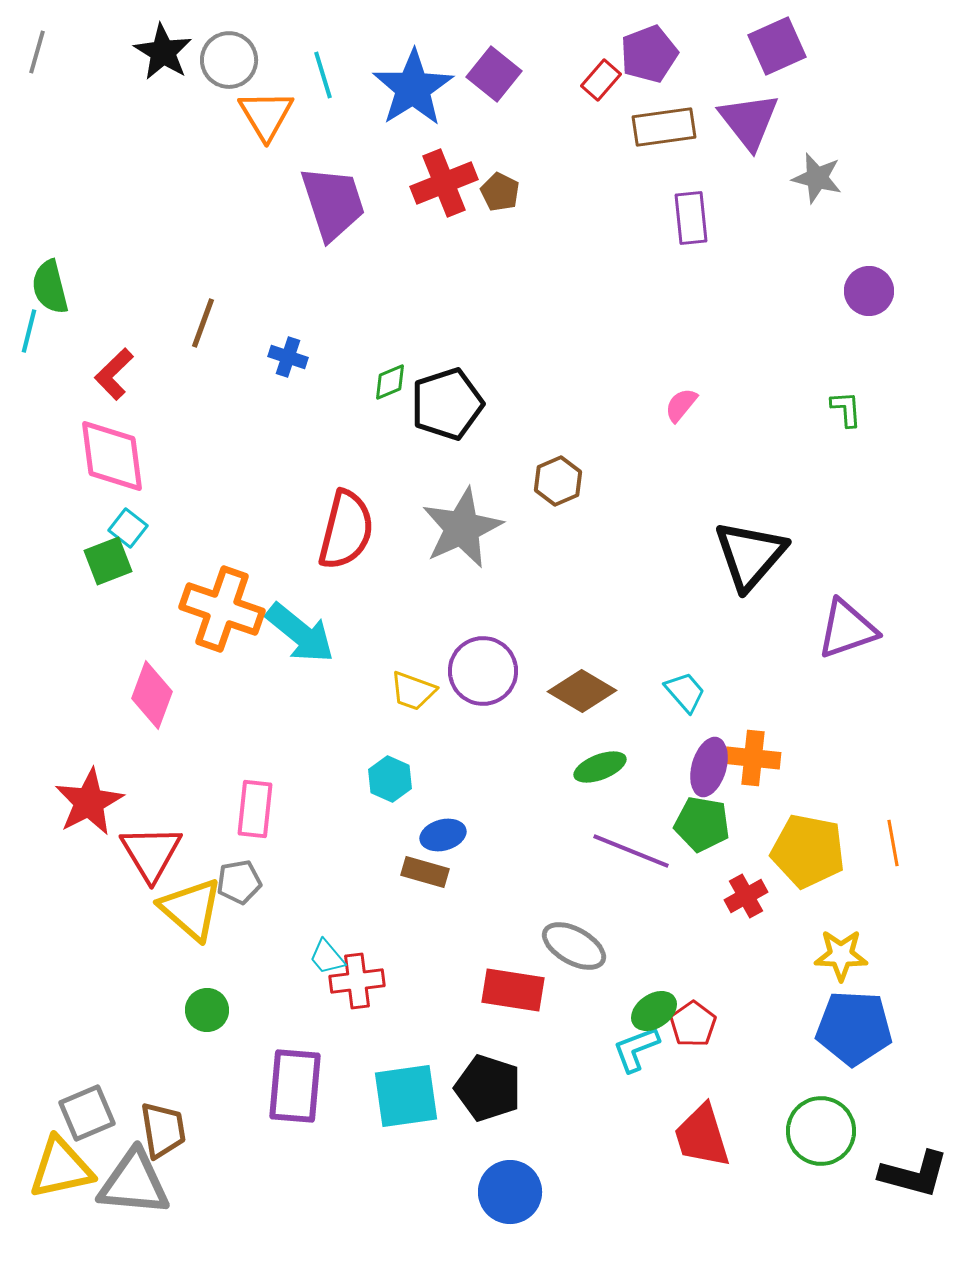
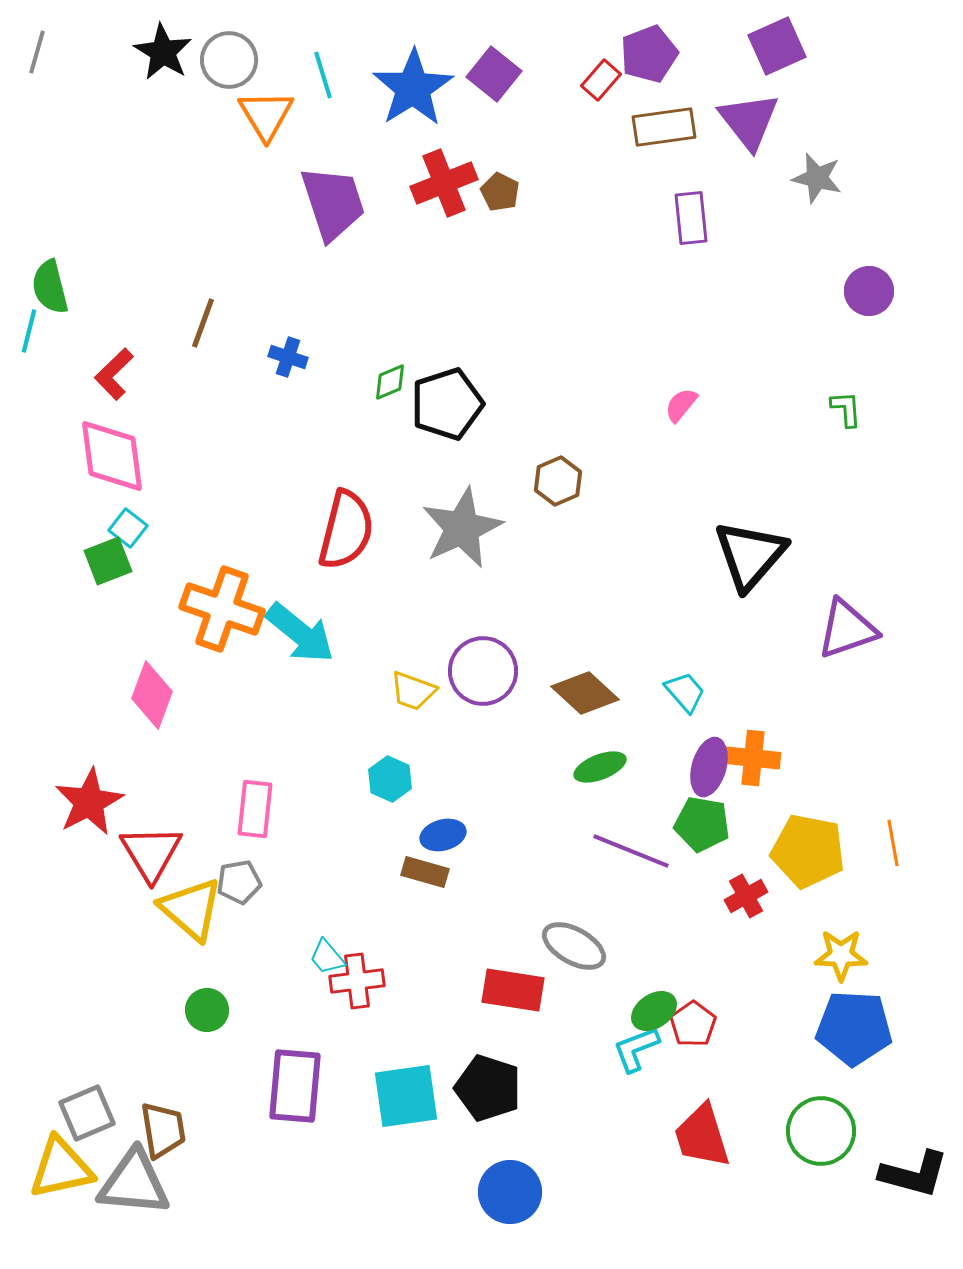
brown diamond at (582, 691): moved 3 px right, 2 px down; rotated 12 degrees clockwise
